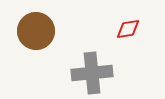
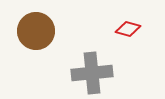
red diamond: rotated 25 degrees clockwise
